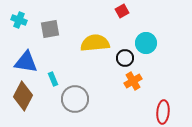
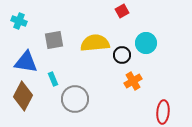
cyan cross: moved 1 px down
gray square: moved 4 px right, 11 px down
black circle: moved 3 px left, 3 px up
